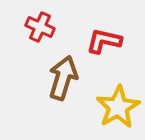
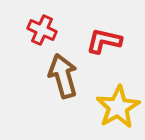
red cross: moved 2 px right, 3 px down
brown arrow: moved 2 px up; rotated 33 degrees counterclockwise
